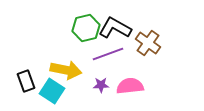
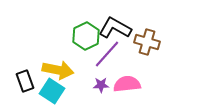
green hexagon: moved 8 px down; rotated 12 degrees counterclockwise
brown cross: moved 1 px left, 1 px up; rotated 20 degrees counterclockwise
purple line: moved 1 px left; rotated 28 degrees counterclockwise
yellow arrow: moved 8 px left
black rectangle: moved 1 px left
pink semicircle: moved 3 px left, 2 px up
